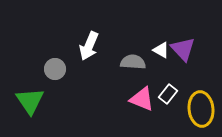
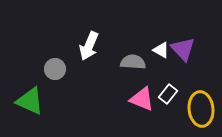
green triangle: rotated 32 degrees counterclockwise
